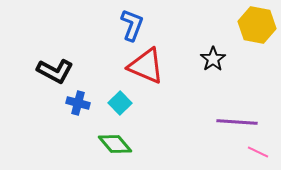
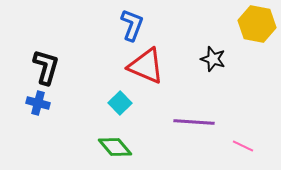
yellow hexagon: moved 1 px up
black star: rotated 20 degrees counterclockwise
black L-shape: moved 9 px left, 4 px up; rotated 102 degrees counterclockwise
blue cross: moved 40 px left
purple line: moved 43 px left
green diamond: moved 3 px down
pink line: moved 15 px left, 6 px up
